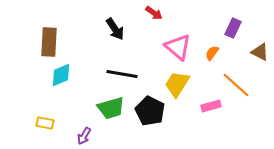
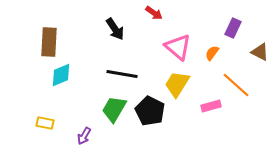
green trapezoid: moved 3 px right, 1 px down; rotated 136 degrees clockwise
